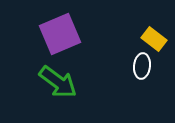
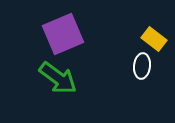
purple square: moved 3 px right
green arrow: moved 4 px up
